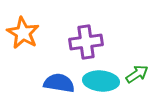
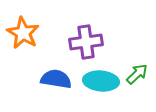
green arrow: rotated 10 degrees counterclockwise
blue semicircle: moved 3 px left, 4 px up
